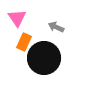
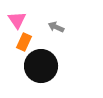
pink triangle: moved 2 px down
black circle: moved 3 px left, 8 px down
